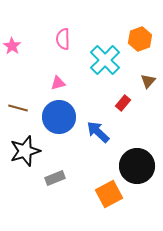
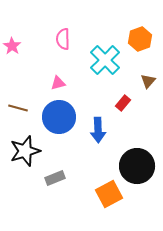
blue arrow: moved 2 px up; rotated 135 degrees counterclockwise
